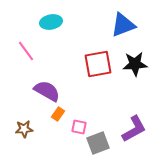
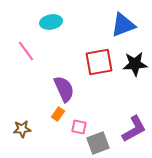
red square: moved 1 px right, 2 px up
purple semicircle: moved 17 px right, 2 px up; rotated 36 degrees clockwise
brown star: moved 2 px left
